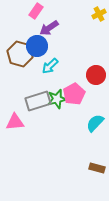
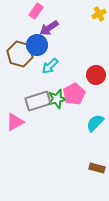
blue circle: moved 1 px up
pink triangle: rotated 24 degrees counterclockwise
